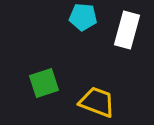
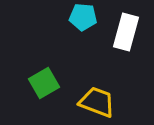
white rectangle: moved 1 px left, 2 px down
green square: rotated 12 degrees counterclockwise
